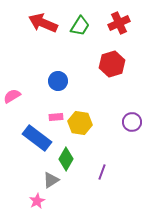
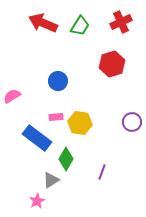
red cross: moved 2 px right, 1 px up
